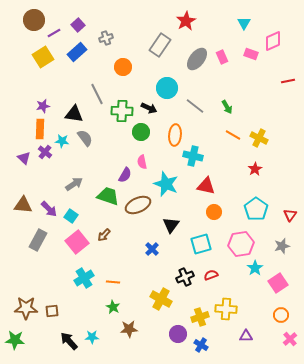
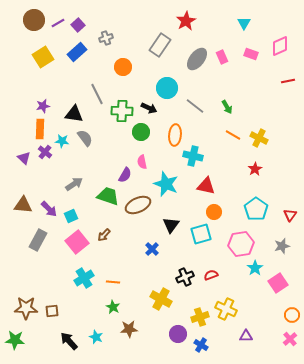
purple line at (54, 33): moved 4 px right, 10 px up
pink diamond at (273, 41): moved 7 px right, 5 px down
cyan square at (71, 216): rotated 32 degrees clockwise
cyan square at (201, 244): moved 10 px up
yellow cross at (226, 309): rotated 20 degrees clockwise
orange circle at (281, 315): moved 11 px right
cyan star at (92, 337): moved 4 px right; rotated 24 degrees clockwise
